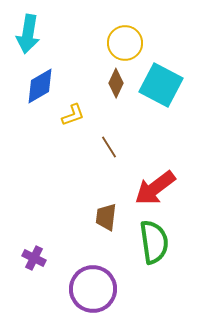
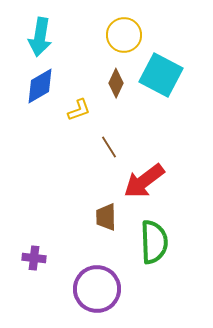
cyan arrow: moved 12 px right, 3 px down
yellow circle: moved 1 px left, 8 px up
cyan square: moved 10 px up
yellow L-shape: moved 6 px right, 5 px up
red arrow: moved 11 px left, 7 px up
brown trapezoid: rotated 8 degrees counterclockwise
green semicircle: rotated 6 degrees clockwise
purple cross: rotated 20 degrees counterclockwise
purple circle: moved 4 px right
